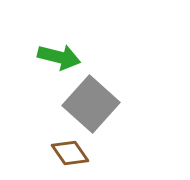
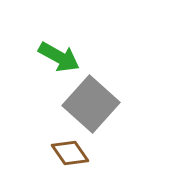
green arrow: rotated 15 degrees clockwise
